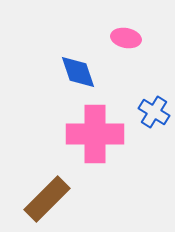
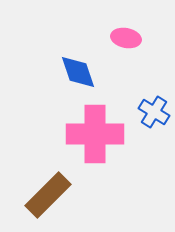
brown rectangle: moved 1 px right, 4 px up
